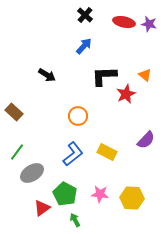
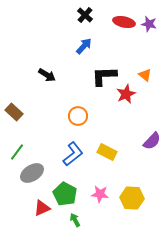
purple semicircle: moved 6 px right, 1 px down
red triangle: rotated 12 degrees clockwise
